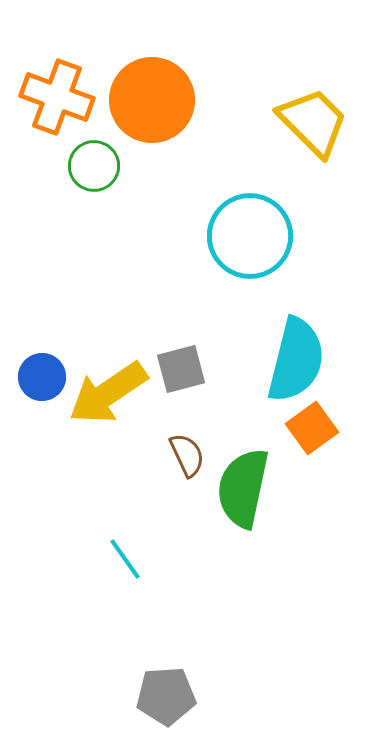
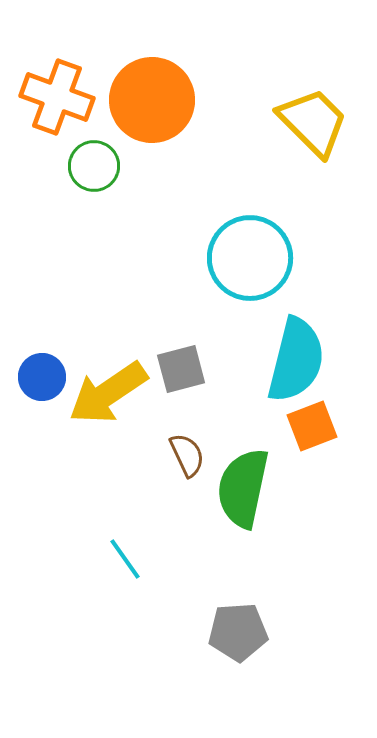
cyan circle: moved 22 px down
orange square: moved 2 px up; rotated 15 degrees clockwise
gray pentagon: moved 72 px right, 64 px up
